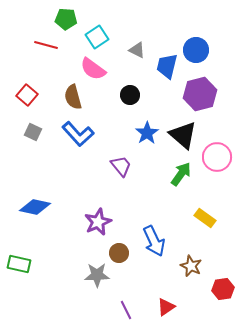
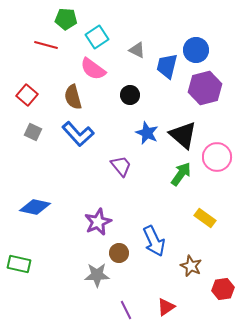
purple hexagon: moved 5 px right, 6 px up
blue star: rotated 15 degrees counterclockwise
